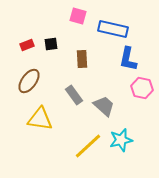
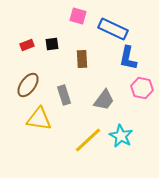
blue rectangle: rotated 12 degrees clockwise
black square: moved 1 px right
blue L-shape: moved 1 px up
brown ellipse: moved 1 px left, 4 px down
gray rectangle: moved 10 px left; rotated 18 degrees clockwise
gray trapezoid: moved 6 px up; rotated 85 degrees clockwise
yellow triangle: moved 1 px left
cyan star: moved 4 px up; rotated 30 degrees counterclockwise
yellow line: moved 6 px up
